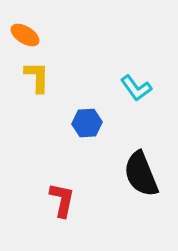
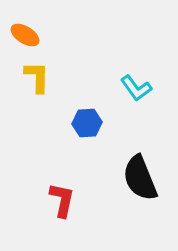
black semicircle: moved 1 px left, 4 px down
